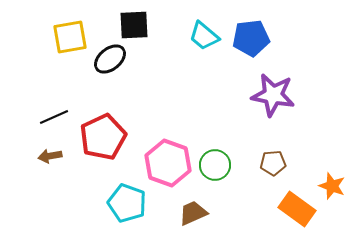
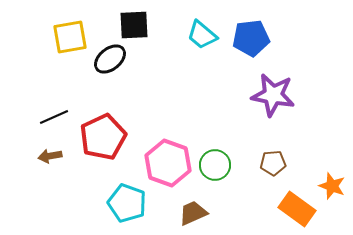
cyan trapezoid: moved 2 px left, 1 px up
